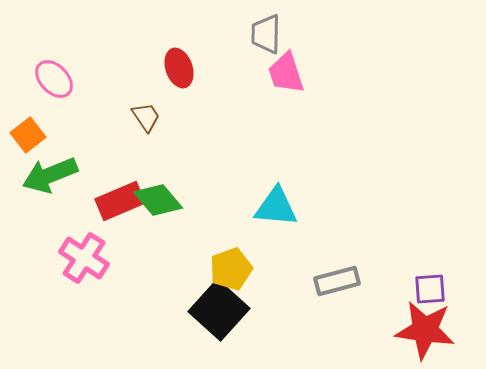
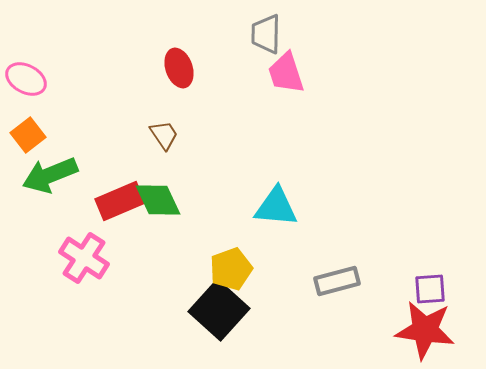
pink ellipse: moved 28 px left; rotated 18 degrees counterclockwise
brown trapezoid: moved 18 px right, 18 px down
green diamond: rotated 15 degrees clockwise
